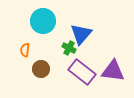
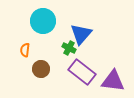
purple triangle: moved 10 px down
